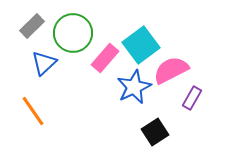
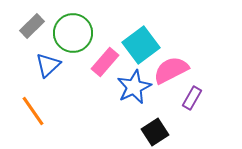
pink rectangle: moved 4 px down
blue triangle: moved 4 px right, 2 px down
